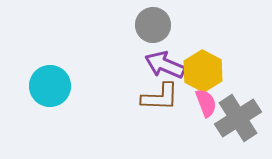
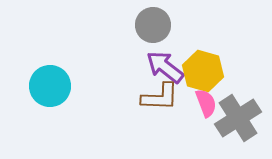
purple arrow: moved 2 px down; rotated 15 degrees clockwise
yellow hexagon: rotated 12 degrees counterclockwise
